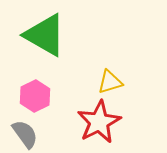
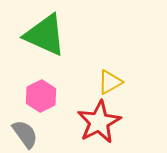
green triangle: rotated 6 degrees counterclockwise
yellow triangle: rotated 12 degrees counterclockwise
pink hexagon: moved 6 px right
